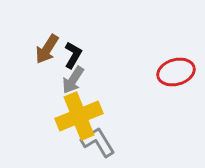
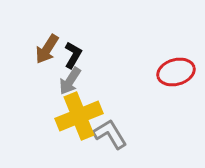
gray arrow: moved 3 px left, 1 px down
gray L-shape: moved 12 px right, 8 px up
